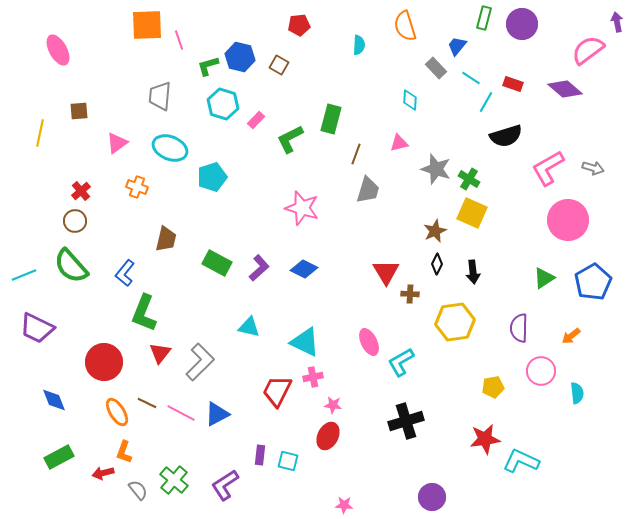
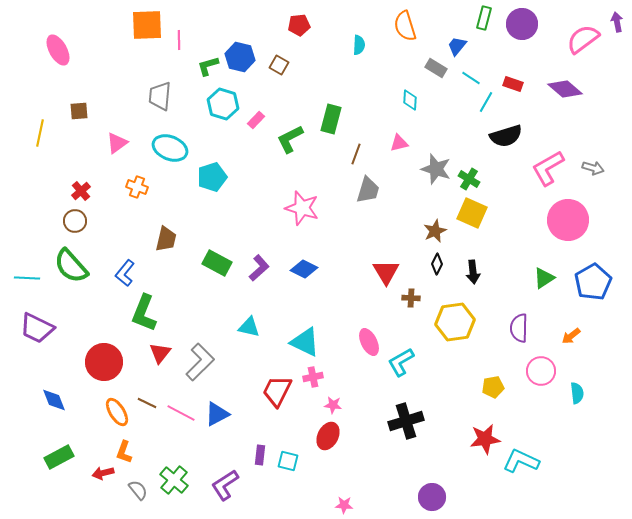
pink line at (179, 40): rotated 18 degrees clockwise
pink semicircle at (588, 50): moved 5 px left, 11 px up
gray rectangle at (436, 68): rotated 15 degrees counterclockwise
cyan line at (24, 275): moved 3 px right, 3 px down; rotated 25 degrees clockwise
brown cross at (410, 294): moved 1 px right, 4 px down
